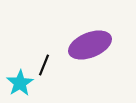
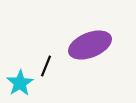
black line: moved 2 px right, 1 px down
